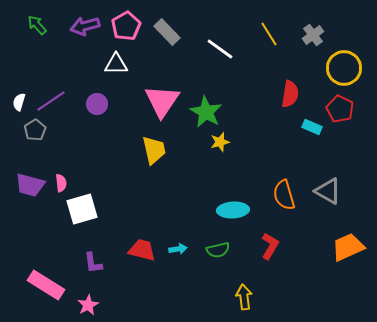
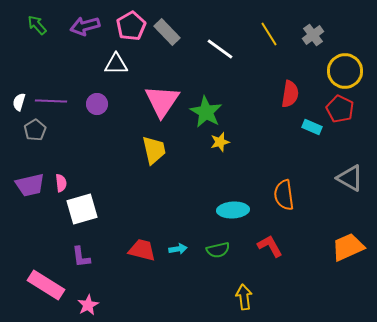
pink pentagon: moved 5 px right
yellow circle: moved 1 px right, 3 px down
purple line: rotated 36 degrees clockwise
purple trapezoid: rotated 28 degrees counterclockwise
gray triangle: moved 22 px right, 13 px up
orange semicircle: rotated 8 degrees clockwise
red L-shape: rotated 60 degrees counterclockwise
purple L-shape: moved 12 px left, 6 px up
